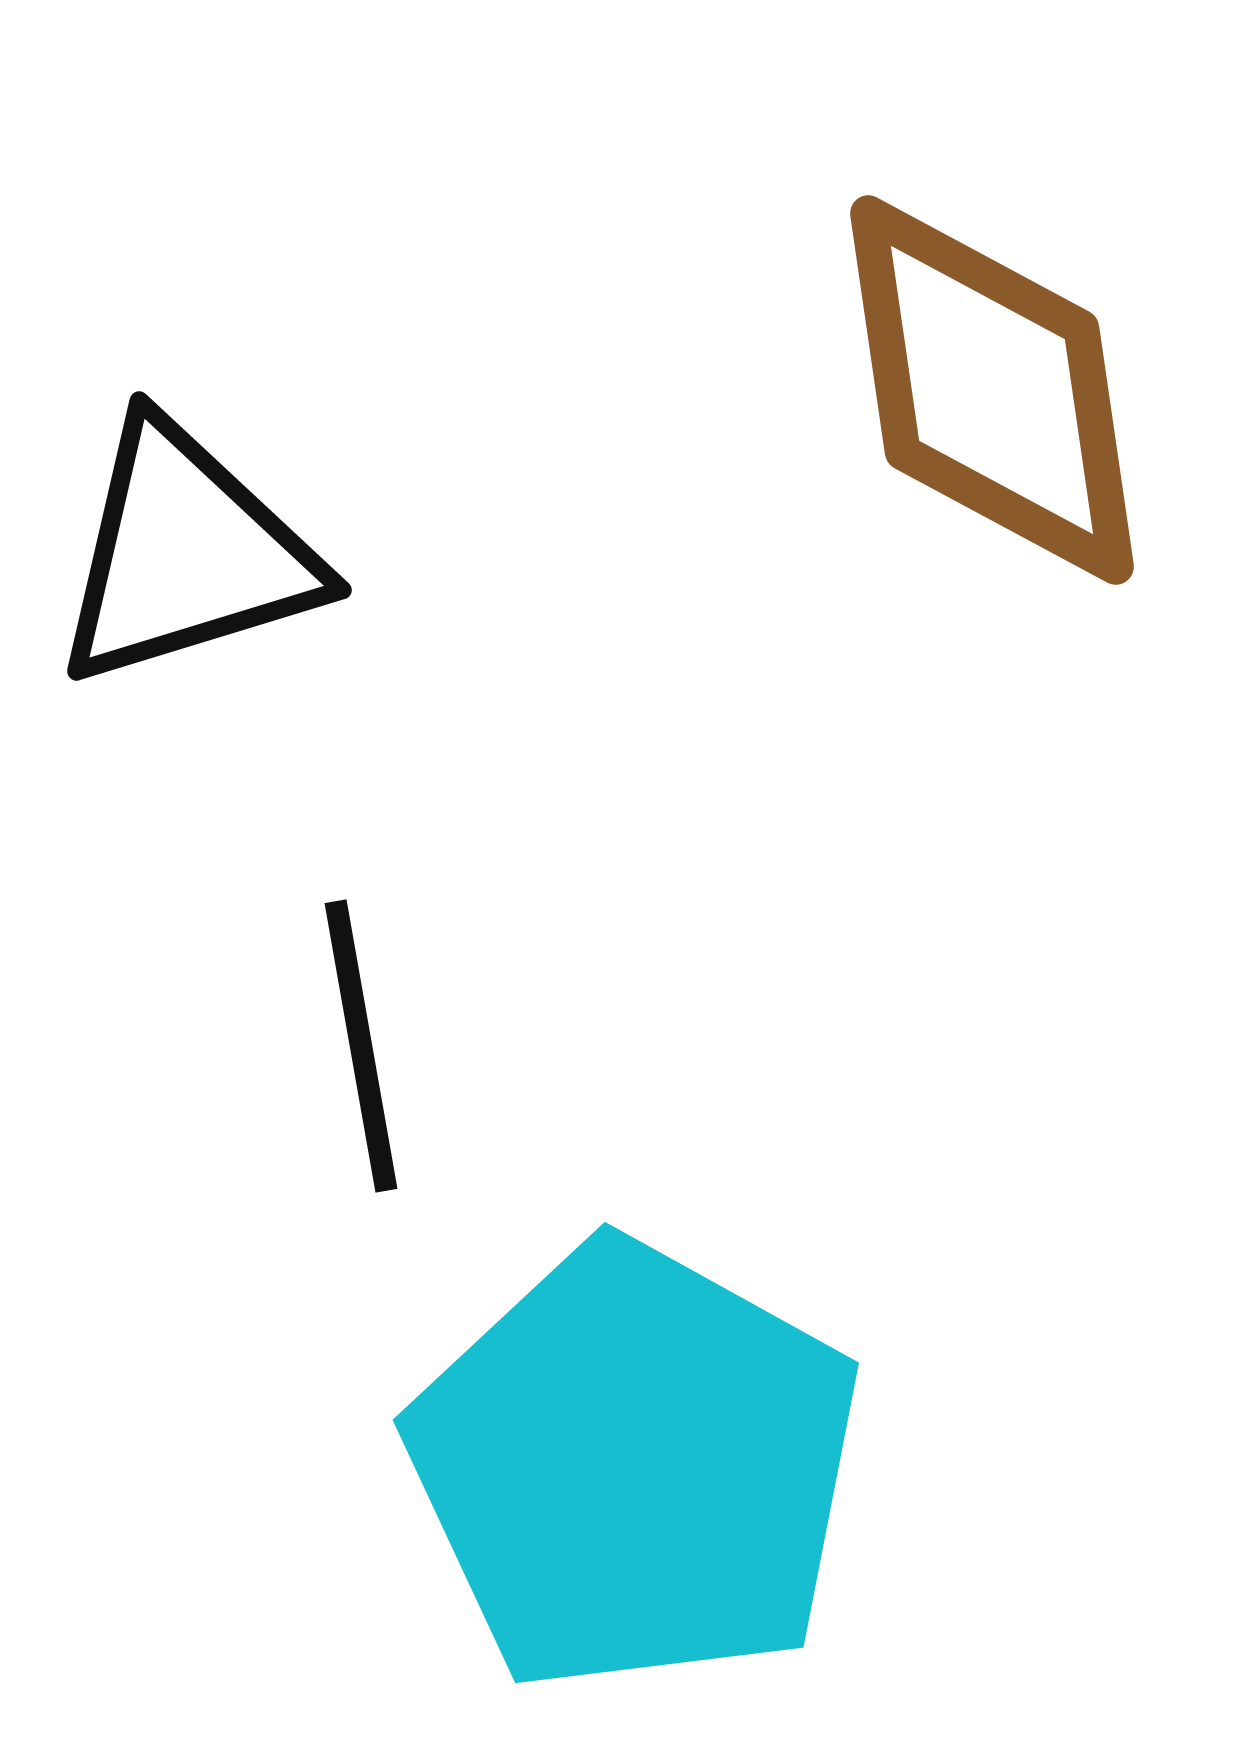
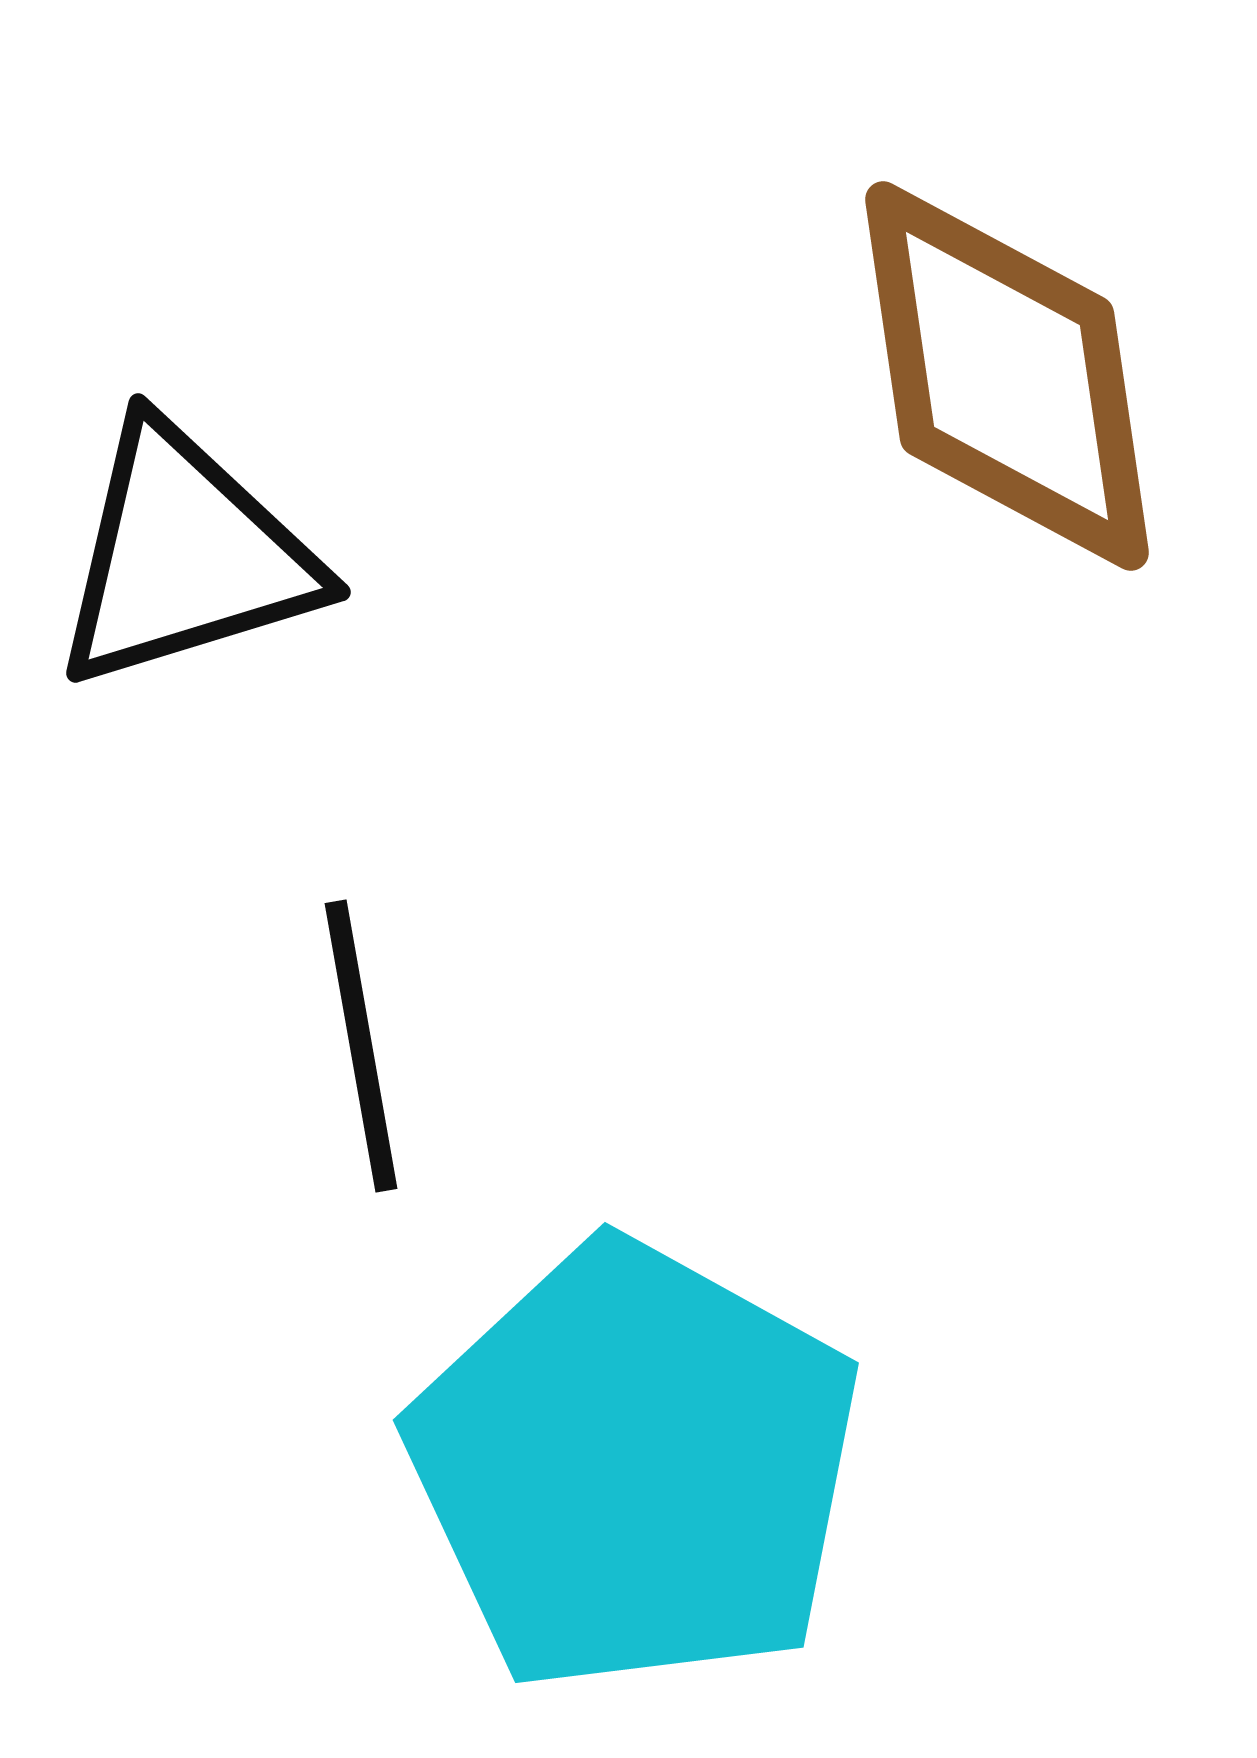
brown diamond: moved 15 px right, 14 px up
black triangle: moved 1 px left, 2 px down
